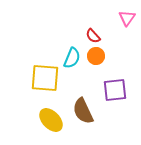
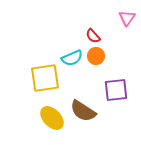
cyan semicircle: rotated 45 degrees clockwise
yellow square: rotated 12 degrees counterclockwise
purple square: moved 1 px right
brown semicircle: rotated 32 degrees counterclockwise
yellow ellipse: moved 1 px right, 2 px up
